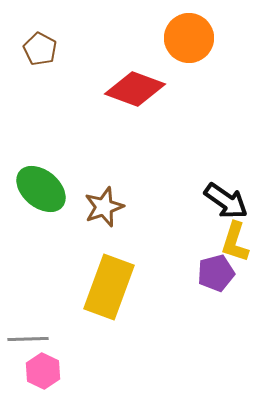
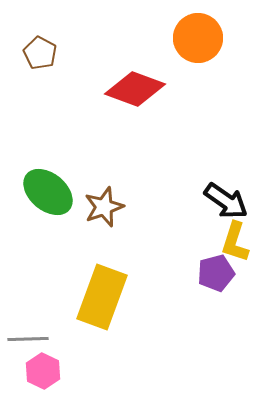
orange circle: moved 9 px right
brown pentagon: moved 4 px down
green ellipse: moved 7 px right, 3 px down
yellow rectangle: moved 7 px left, 10 px down
